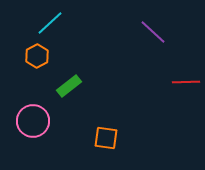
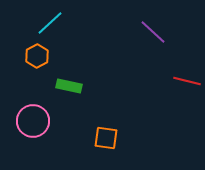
red line: moved 1 px right, 1 px up; rotated 16 degrees clockwise
green rectangle: rotated 50 degrees clockwise
